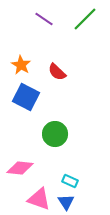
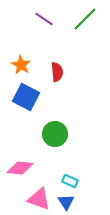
red semicircle: rotated 138 degrees counterclockwise
